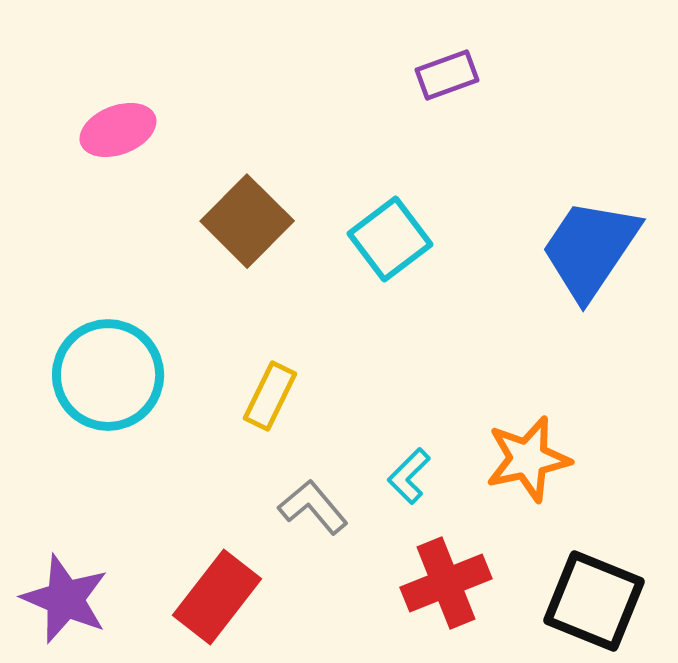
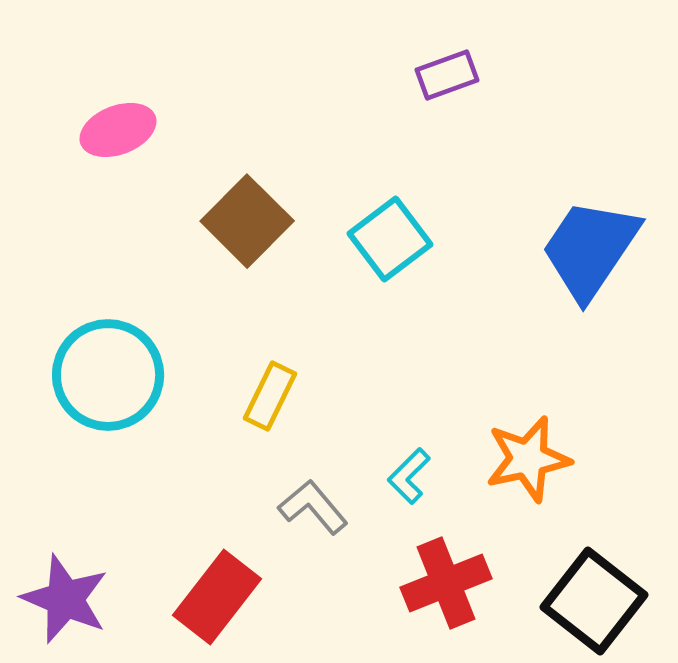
black square: rotated 16 degrees clockwise
